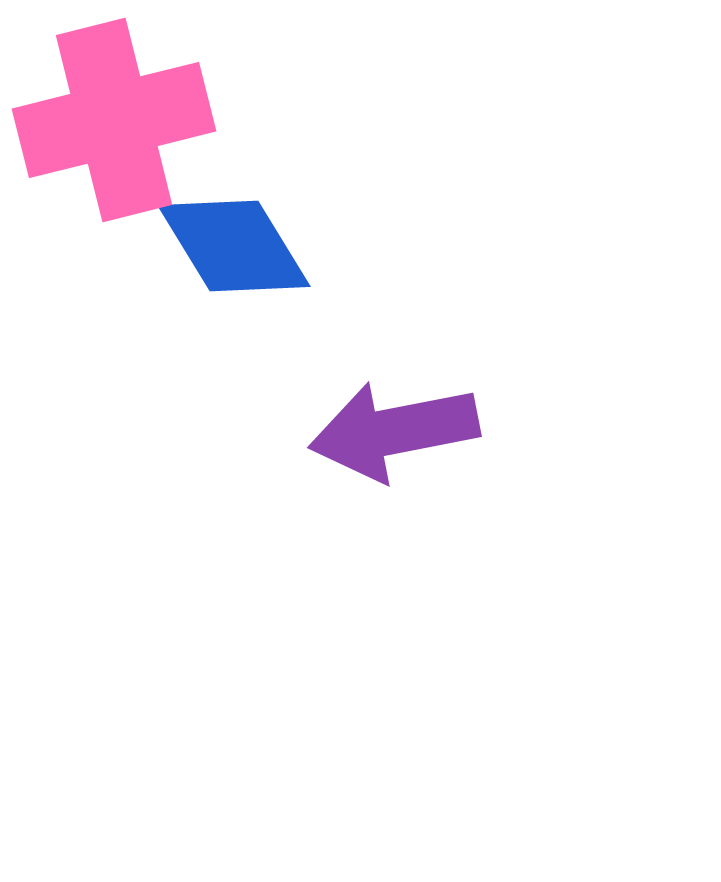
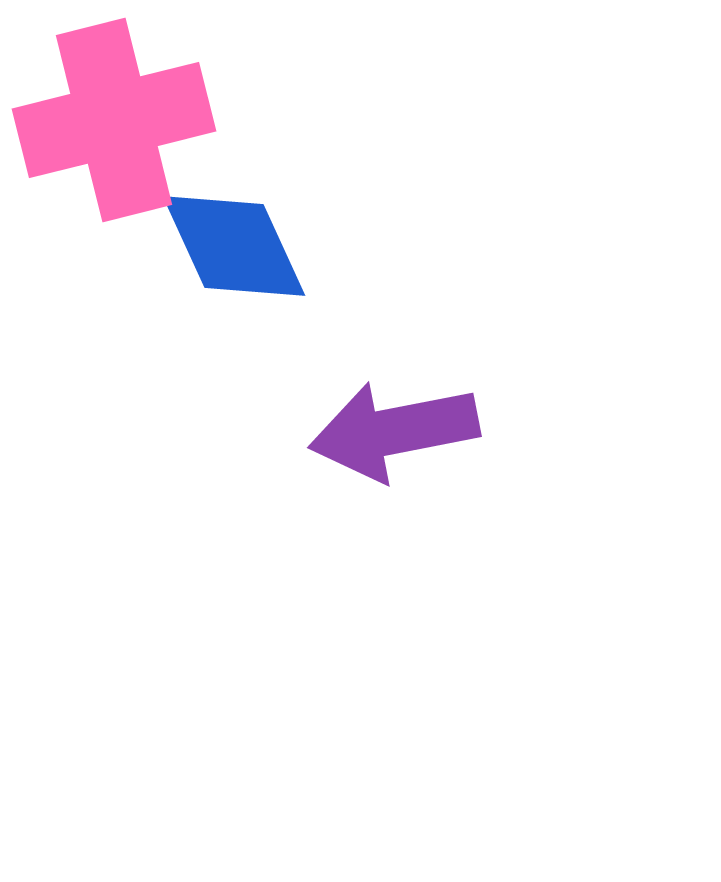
blue diamond: rotated 7 degrees clockwise
